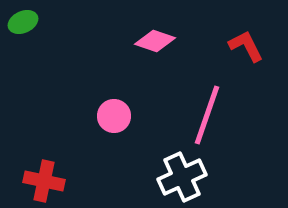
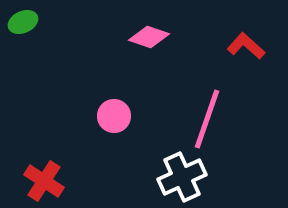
pink diamond: moved 6 px left, 4 px up
red L-shape: rotated 21 degrees counterclockwise
pink line: moved 4 px down
red cross: rotated 21 degrees clockwise
